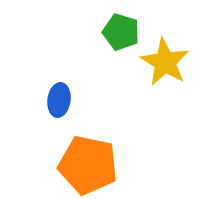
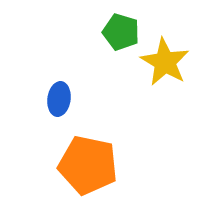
blue ellipse: moved 1 px up
